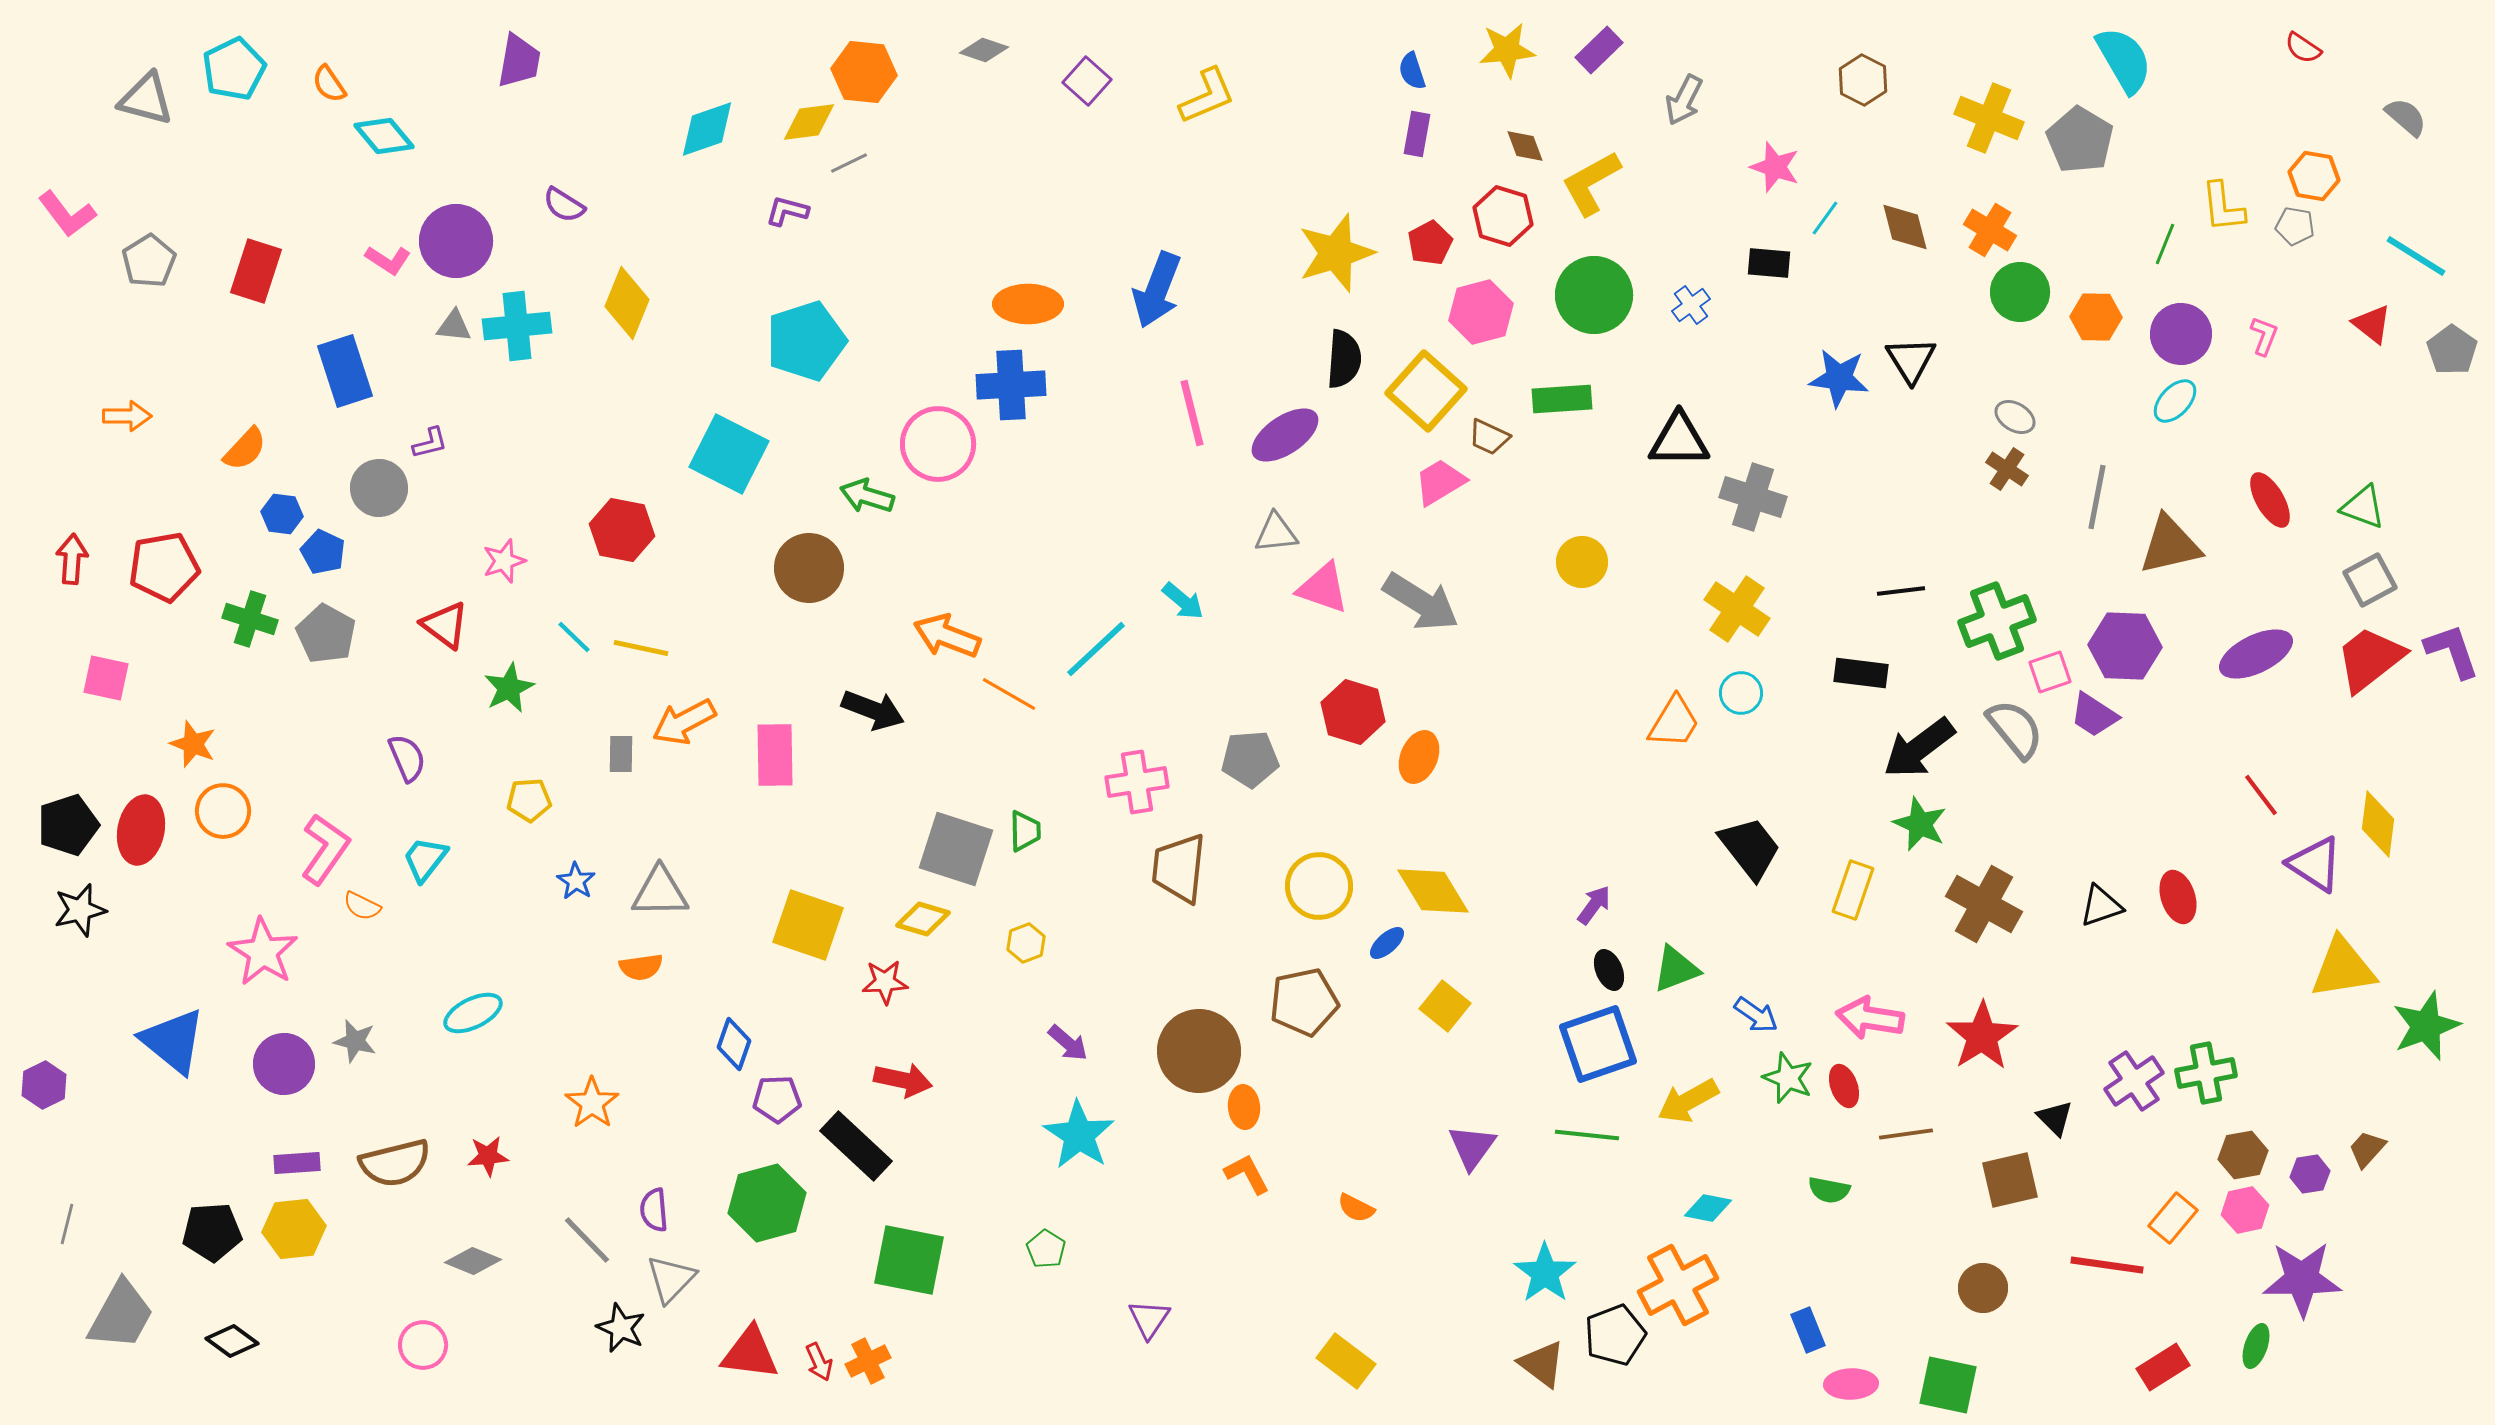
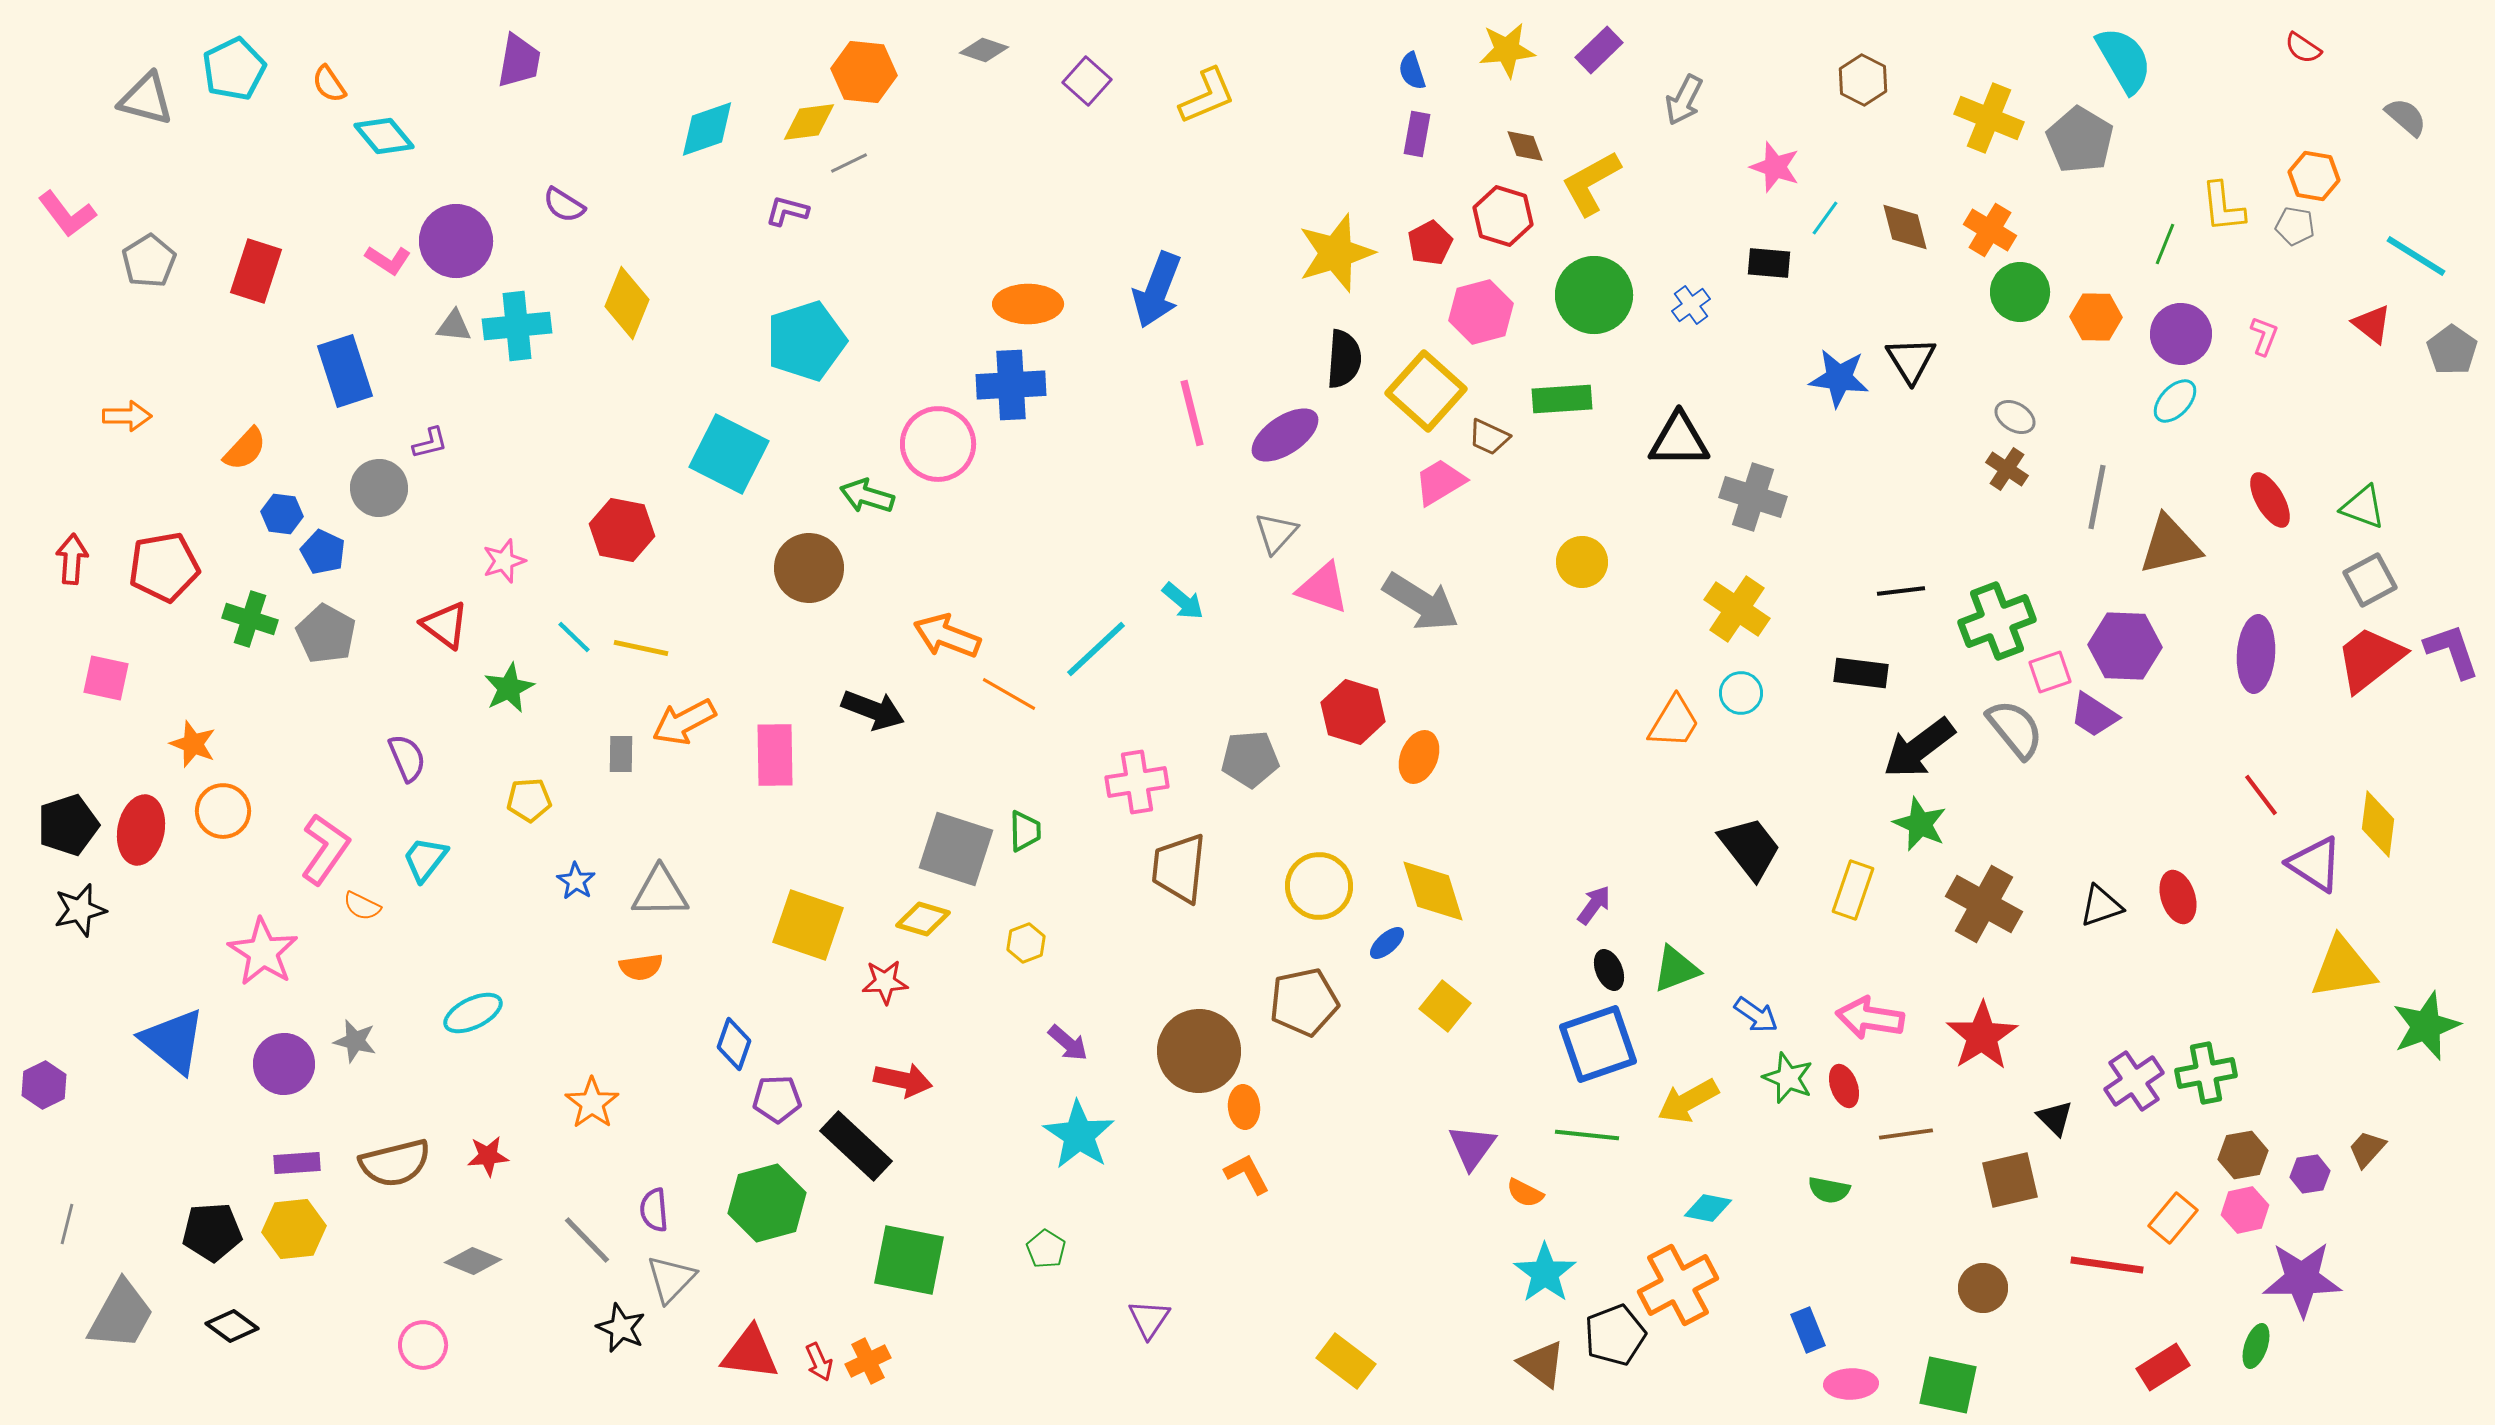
gray triangle at (1276, 533): rotated 42 degrees counterclockwise
purple ellipse at (2256, 654): rotated 60 degrees counterclockwise
yellow diamond at (1433, 891): rotated 14 degrees clockwise
orange semicircle at (1356, 1208): moved 169 px right, 15 px up
black diamond at (232, 1341): moved 15 px up
